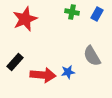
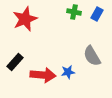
green cross: moved 2 px right
